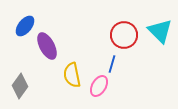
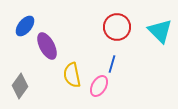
red circle: moved 7 px left, 8 px up
